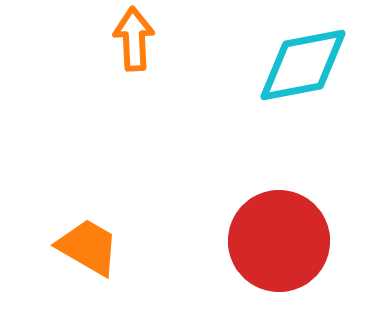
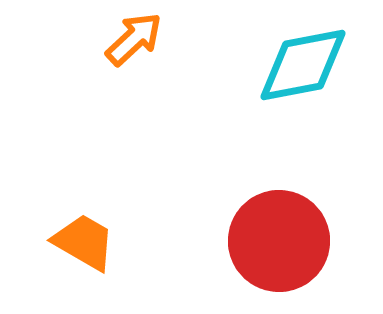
orange arrow: rotated 50 degrees clockwise
orange trapezoid: moved 4 px left, 5 px up
